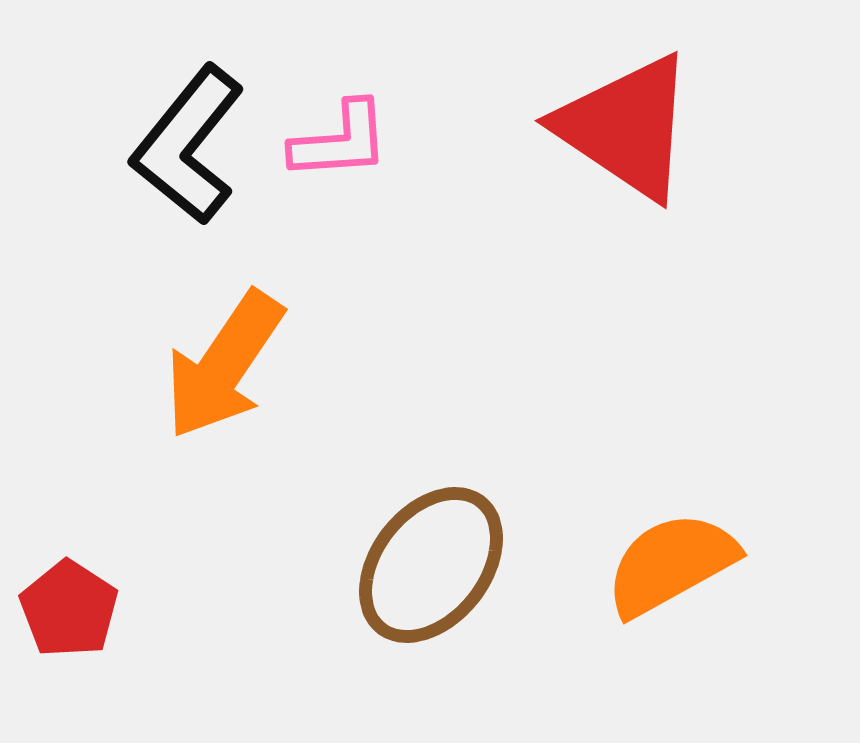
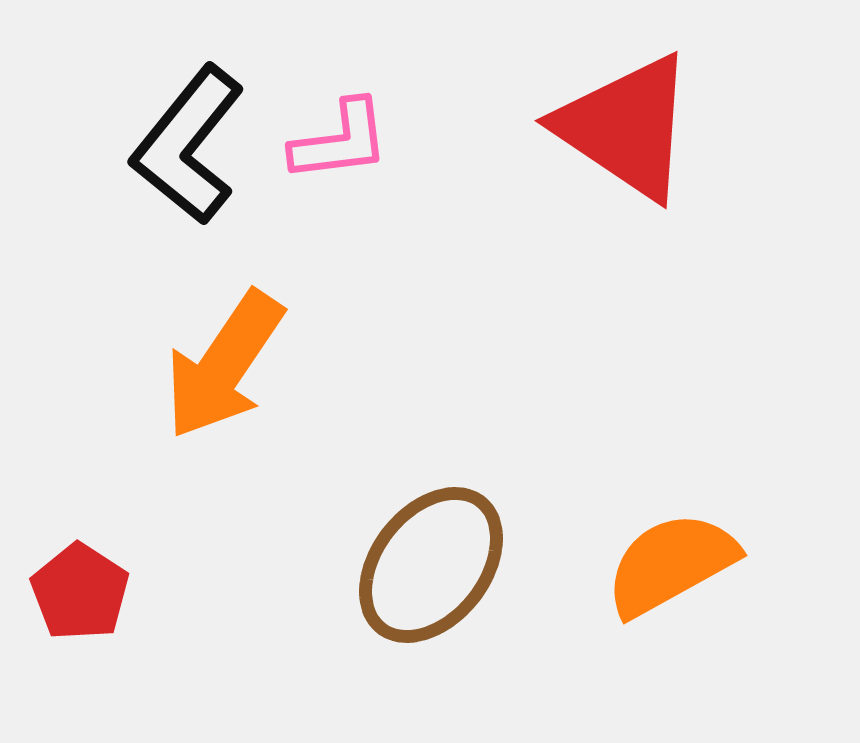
pink L-shape: rotated 3 degrees counterclockwise
red pentagon: moved 11 px right, 17 px up
